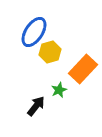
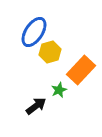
orange rectangle: moved 2 px left, 1 px down
black arrow: rotated 15 degrees clockwise
